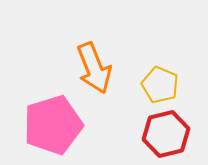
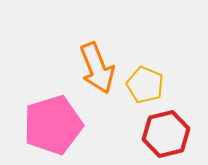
orange arrow: moved 3 px right
yellow pentagon: moved 15 px left
